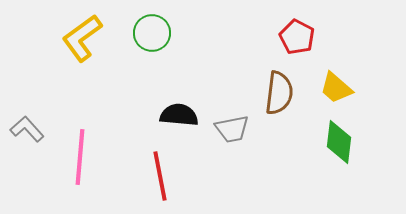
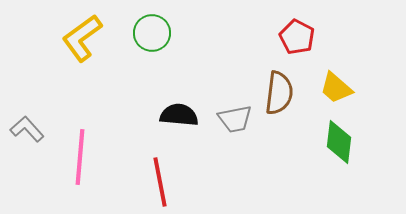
gray trapezoid: moved 3 px right, 10 px up
red line: moved 6 px down
